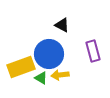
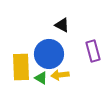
yellow rectangle: rotated 72 degrees counterclockwise
